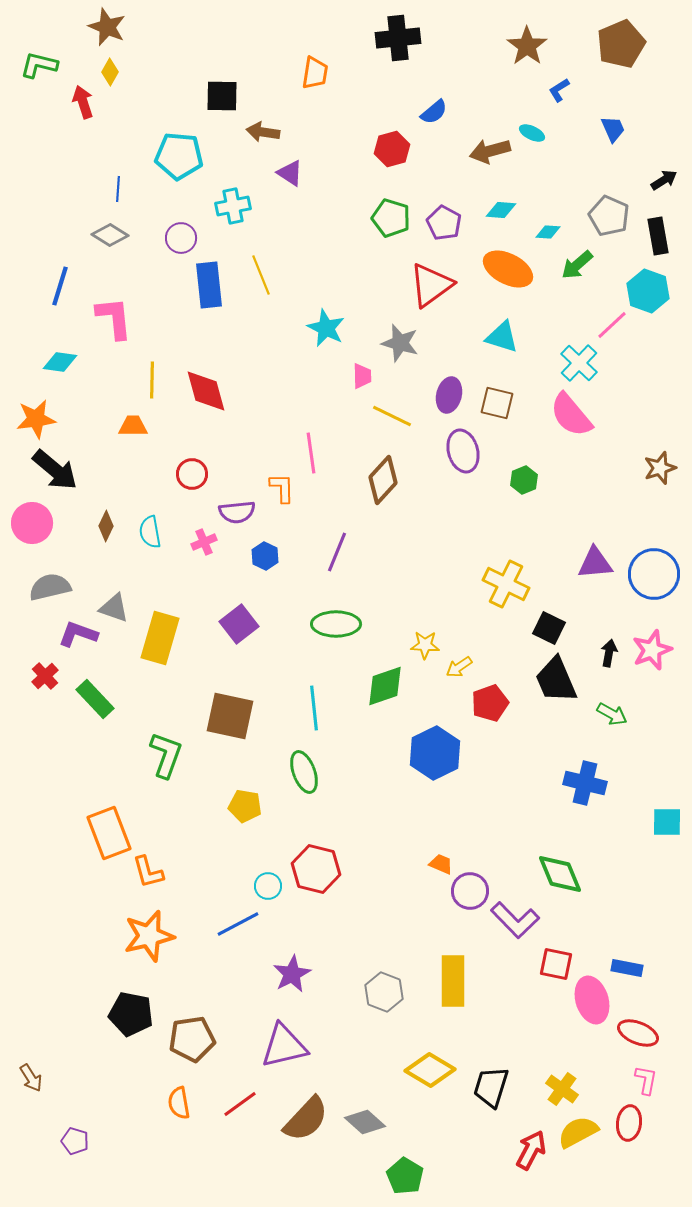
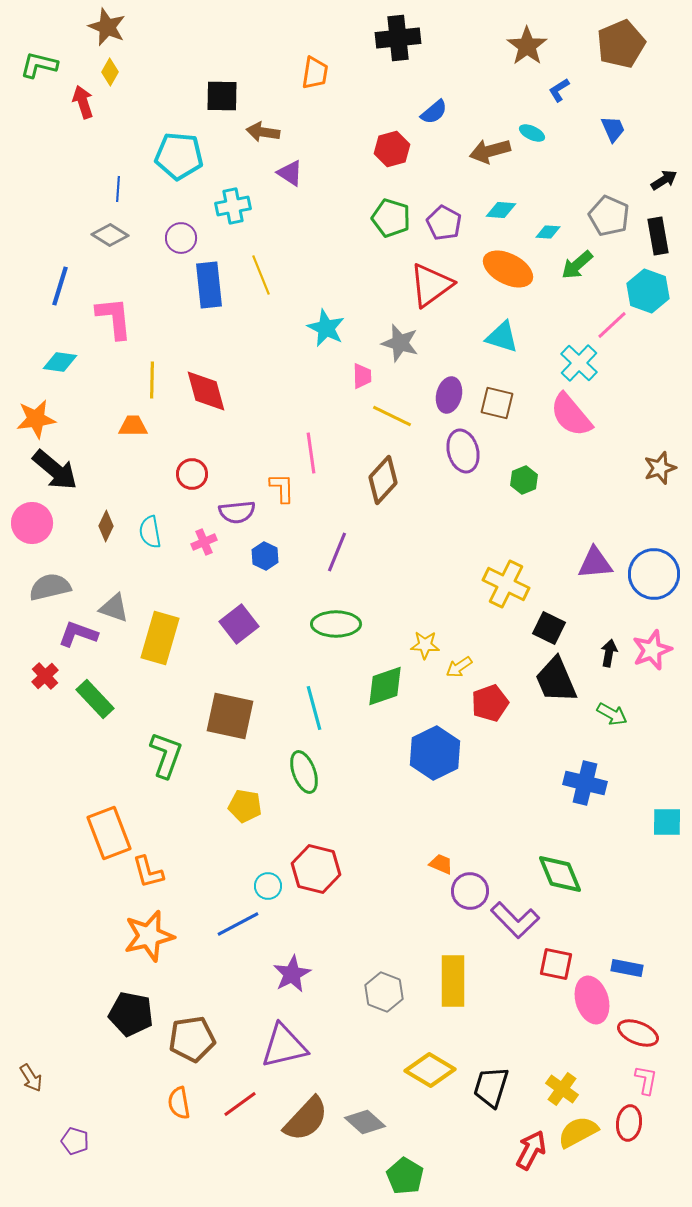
cyan line at (314, 708): rotated 9 degrees counterclockwise
